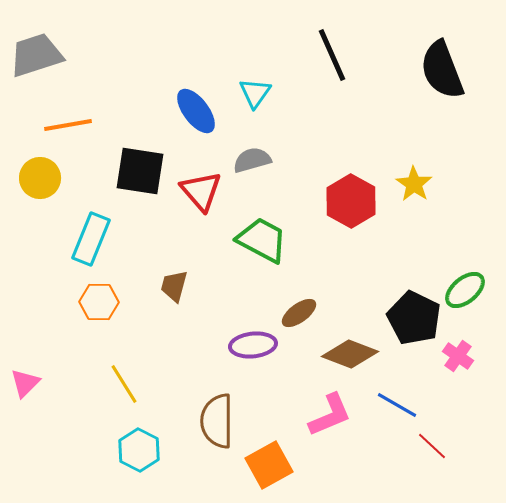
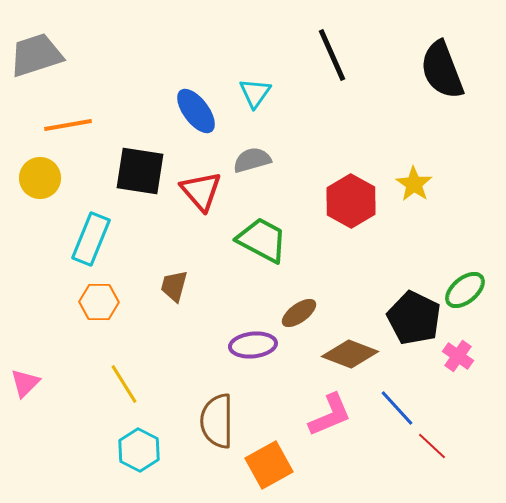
blue line: moved 3 px down; rotated 18 degrees clockwise
